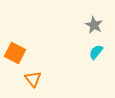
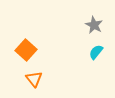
orange square: moved 11 px right, 3 px up; rotated 15 degrees clockwise
orange triangle: moved 1 px right
